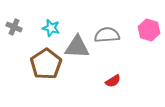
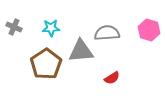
cyan star: rotated 18 degrees counterclockwise
gray semicircle: moved 2 px up
gray triangle: moved 4 px right, 4 px down; rotated 8 degrees counterclockwise
red semicircle: moved 1 px left, 3 px up
